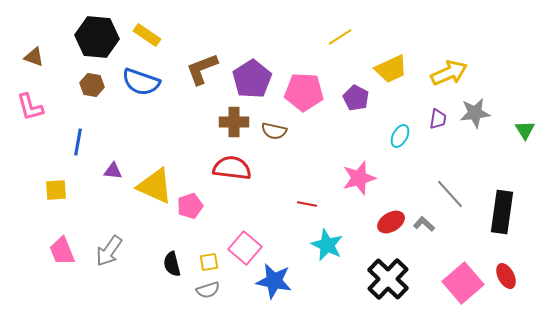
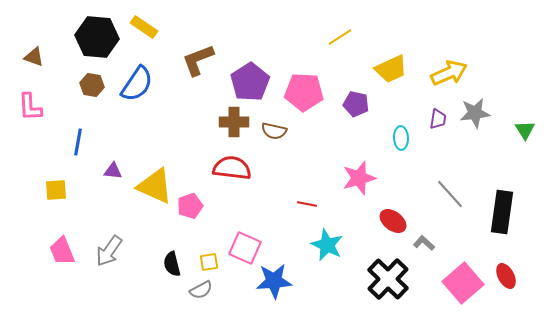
yellow rectangle at (147, 35): moved 3 px left, 8 px up
brown L-shape at (202, 69): moved 4 px left, 9 px up
purple pentagon at (252, 79): moved 2 px left, 3 px down
blue semicircle at (141, 82): moved 4 px left, 2 px down; rotated 75 degrees counterclockwise
purple pentagon at (356, 98): moved 6 px down; rotated 15 degrees counterclockwise
pink L-shape at (30, 107): rotated 12 degrees clockwise
cyan ellipse at (400, 136): moved 1 px right, 2 px down; rotated 30 degrees counterclockwise
red ellipse at (391, 222): moved 2 px right, 1 px up; rotated 68 degrees clockwise
gray L-shape at (424, 224): moved 19 px down
pink square at (245, 248): rotated 16 degrees counterclockwise
blue star at (274, 281): rotated 15 degrees counterclockwise
gray semicircle at (208, 290): moved 7 px left; rotated 10 degrees counterclockwise
